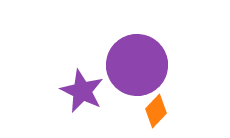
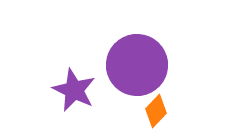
purple star: moved 8 px left, 1 px up
